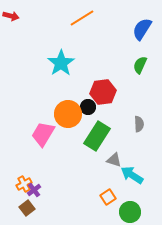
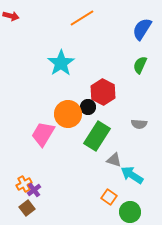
red hexagon: rotated 25 degrees counterclockwise
gray semicircle: rotated 98 degrees clockwise
orange square: moved 1 px right; rotated 21 degrees counterclockwise
